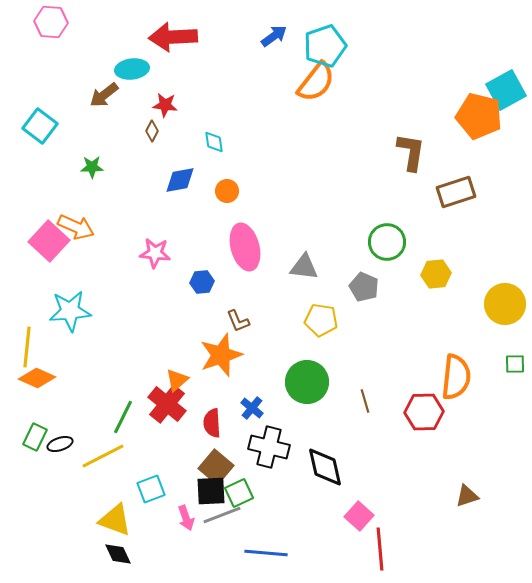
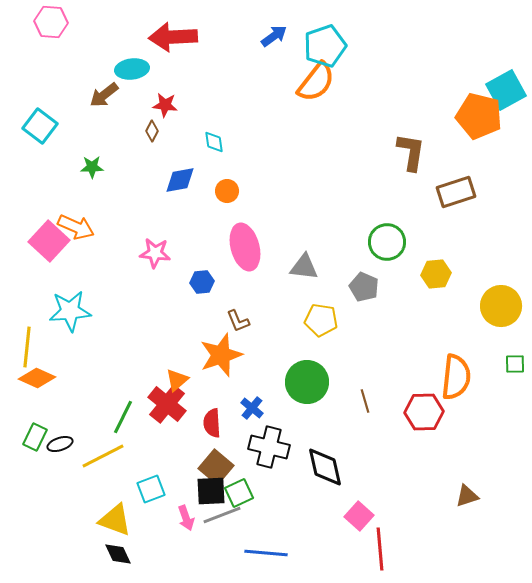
yellow circle at (505, 304): moved 4 px left, 2 px down
